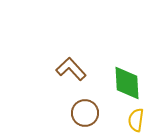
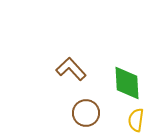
brown circle: moved 1 px right
